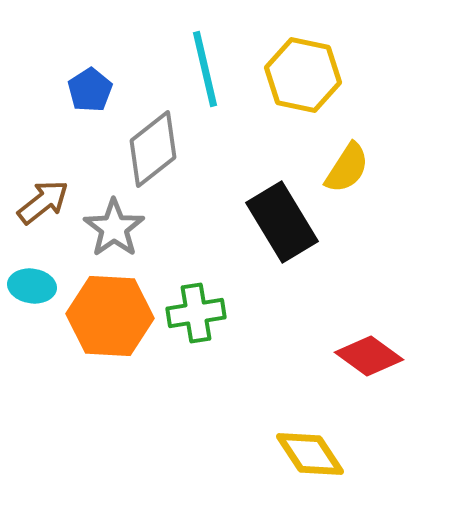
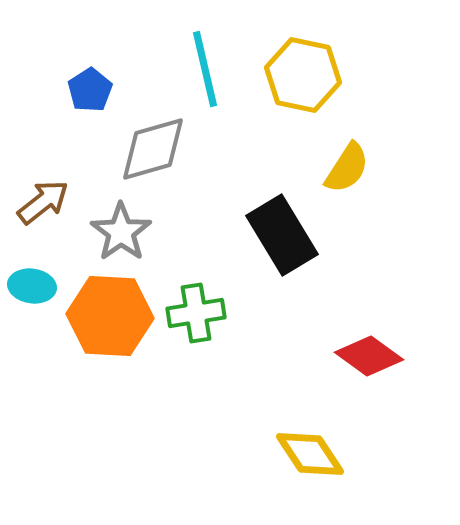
gray diamond: rotated 22 degrees clockwise
black rectangle: moved 13 px down
gray star: moved 7 px right, 4 px down
